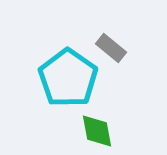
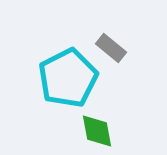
cyan pentagon: rotated 10 degrees clockwise
